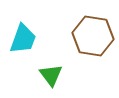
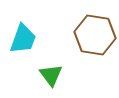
brown hexagon: moved 2 px right, 1 px up
